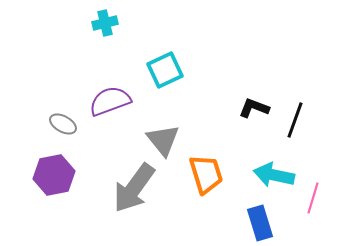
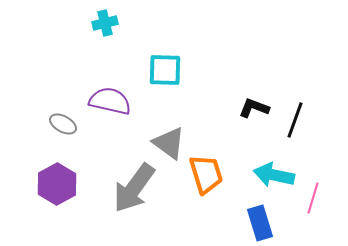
cyan square: rotated 27 degrees clockwise
purple semicircle: rotated 33 degrees clockwise
gray triangle: moved 6 px right, 3 px down; rotated 15 degrees counterclockwise
purple hexagon: moved 3 px right, 9 px down; rotated 18 degrees counterclockwise
